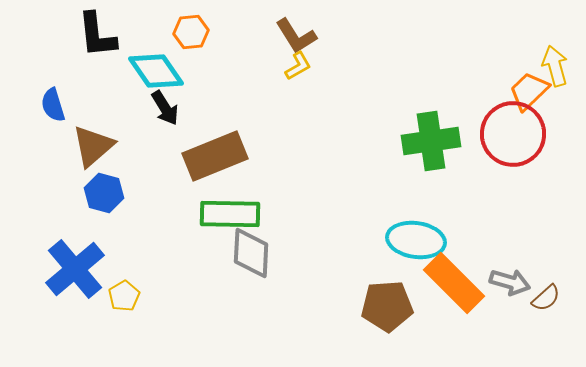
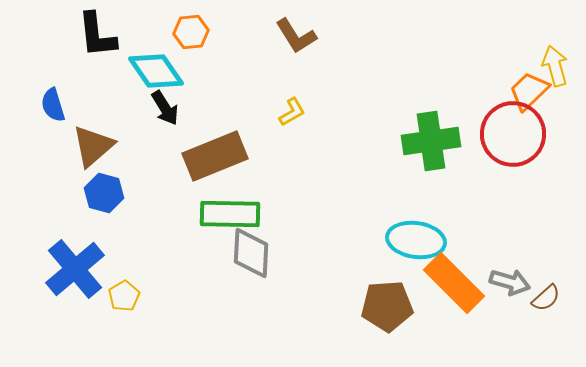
yellow L-shape: moved 6 px left, 46 px down
